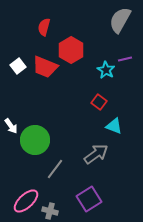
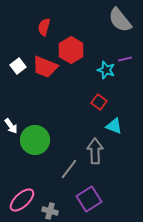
gray semicircle: rotated 68 degrees counterclockwise
cyan star: rotated 12 degrees counterclockwise
gray arrow: moved 1 px left, 3 px up; rotated 55 degrees counterclockwise
gray line: moved 14 px right
pink ellipse: moved 4 px left, 1 px up
